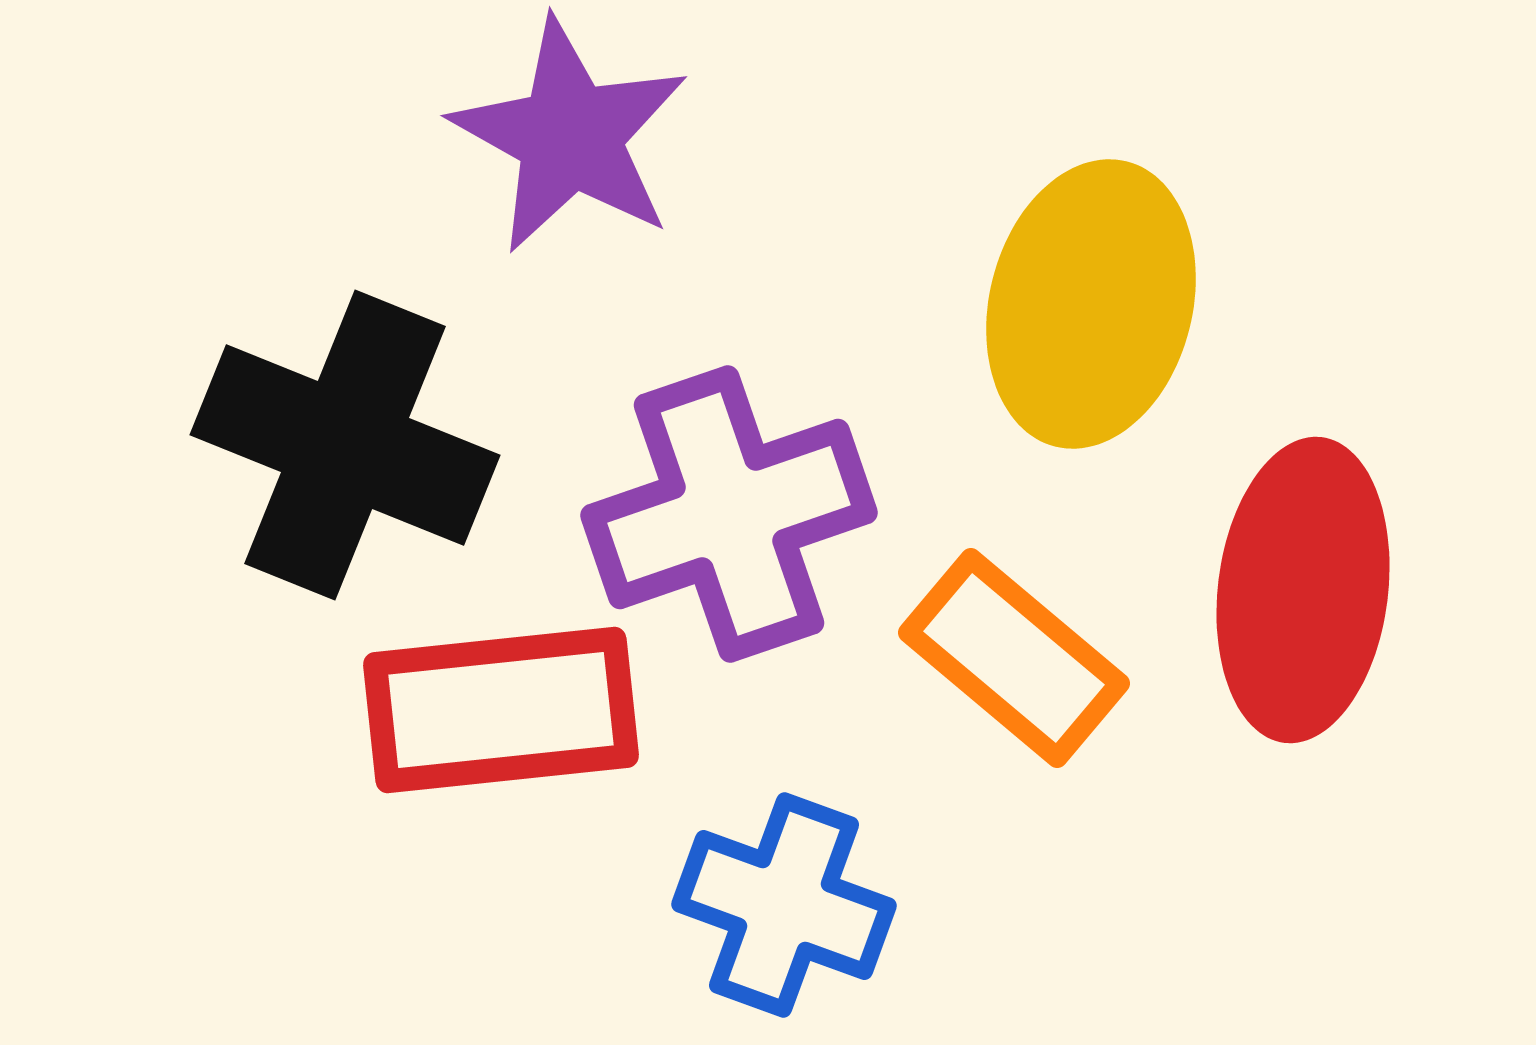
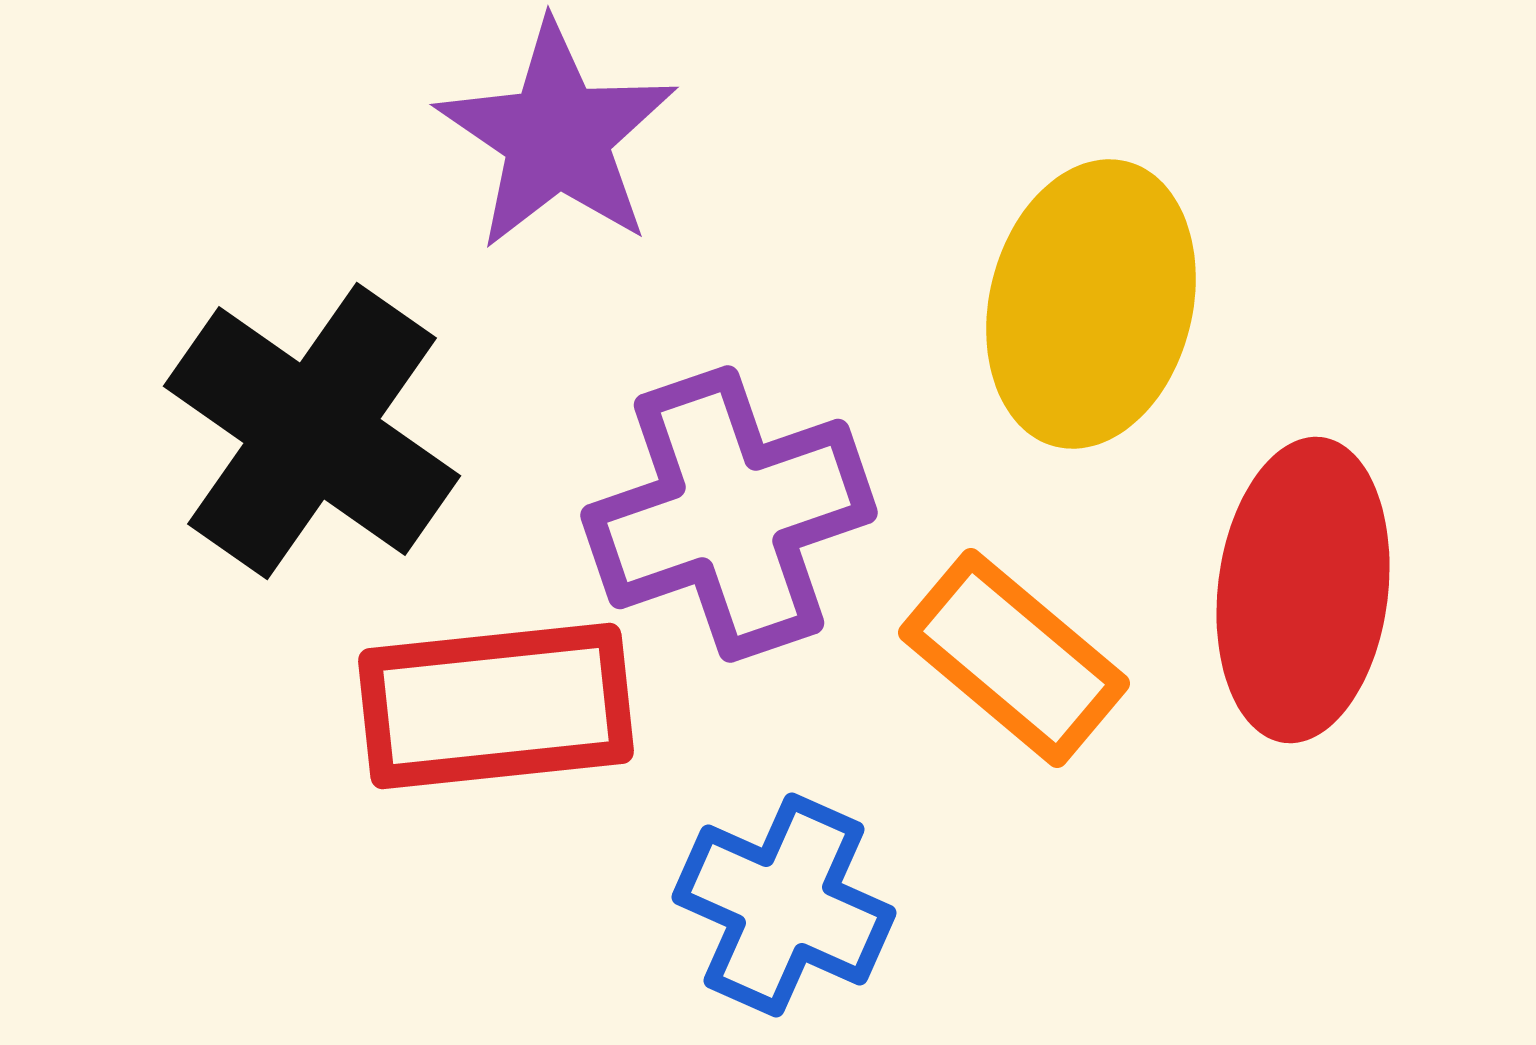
purple star: moved 13 px left; rotated 5 degrees clockwise
black cross: moved 33 px left, 14 px up; rotated 13 degrees clockwise
red rectangle: moved 5 px left, 4 px up
blue cross: rotated 4 degrees clockwise
